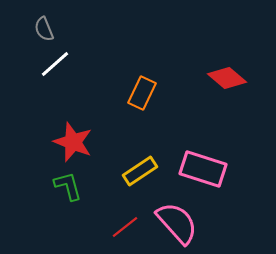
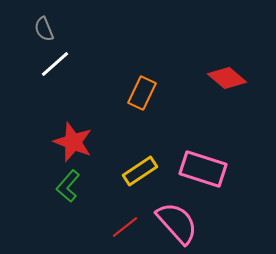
green L-shape: rotated 124 degrees counterclockwise
